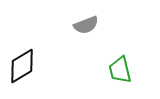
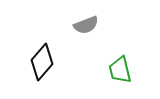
black diamond: moved 20 px right, 4 px up; rotated 18 degrees counterclockwise
